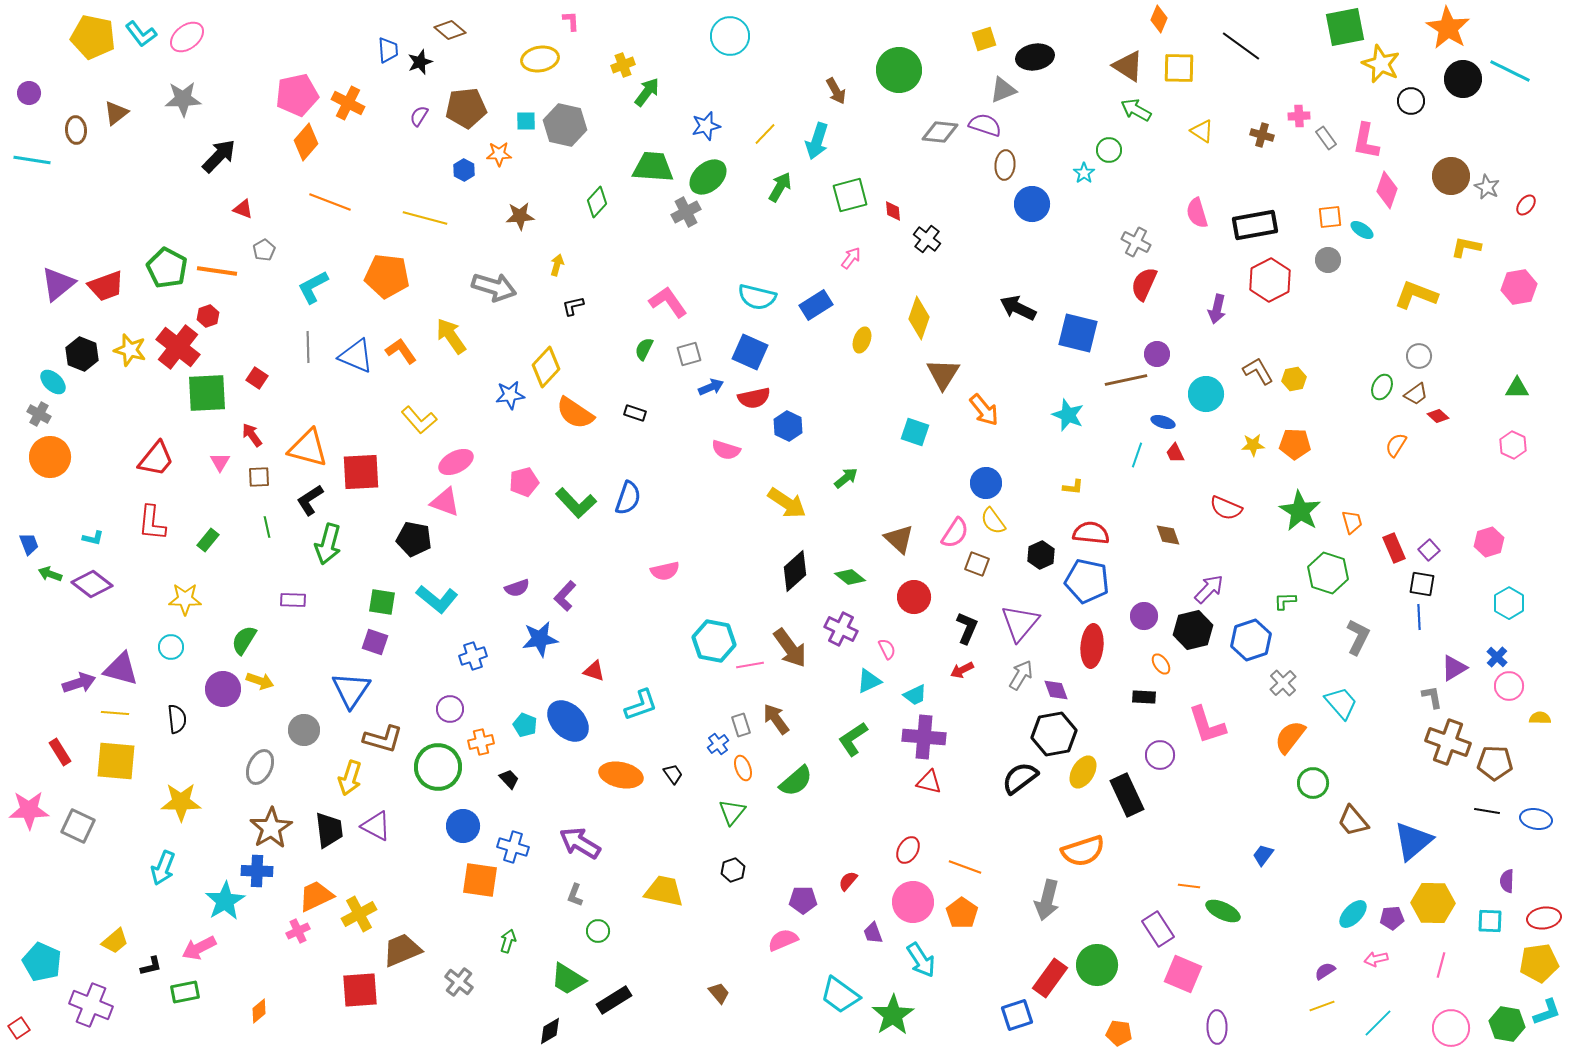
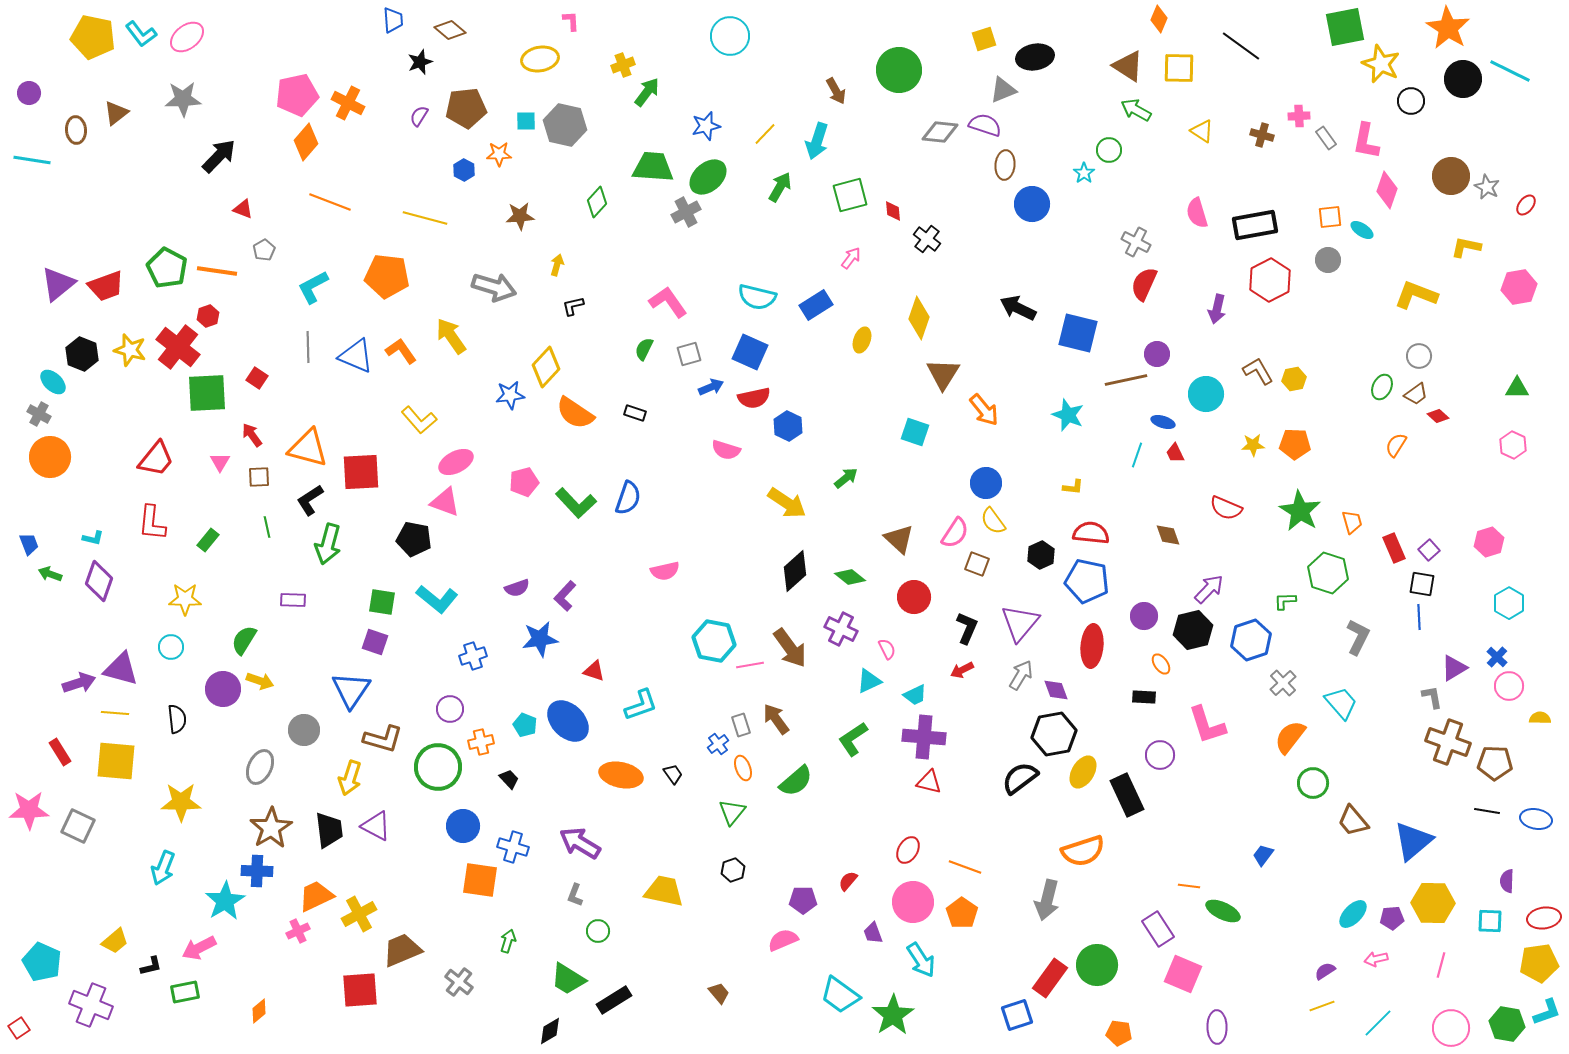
blue trapezoid at (388, 50): moved 5 px right, 30 px up
purple diamond at (92, 584): moved 7 px right, 3 px up; rotated 72 degrees clockwise
